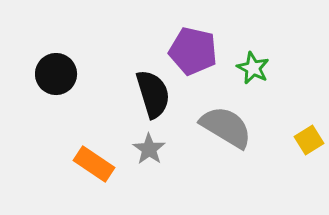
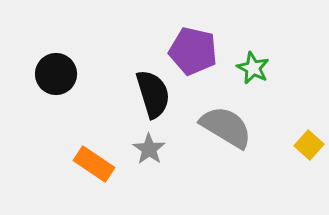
yellow square: moved 5 px down; rotated 16 degrees counterclockwise
